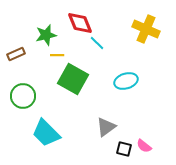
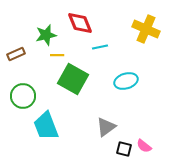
cyan line: moved 3 px right, 4 px down; rotated 56 degrees counterclockwise
cyan trapezoid: moved 7 px up; rotated 24 degrees clockwise
